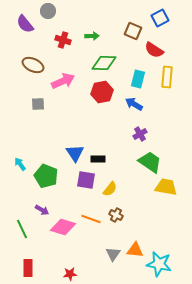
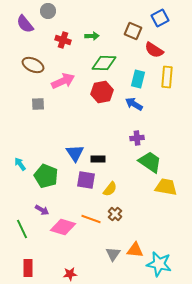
purple cross: moved 3 px left, 4 px down; rotated 24 degrees clockwise
brown cross: moved 1 px left, 1 px up; rotated 16 degrees clockwise
